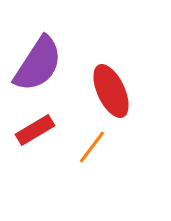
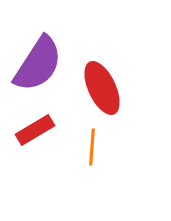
red ellipse: moved 9 px left, 3 px up
orange line: rotated 33 degrees counterclockwise
